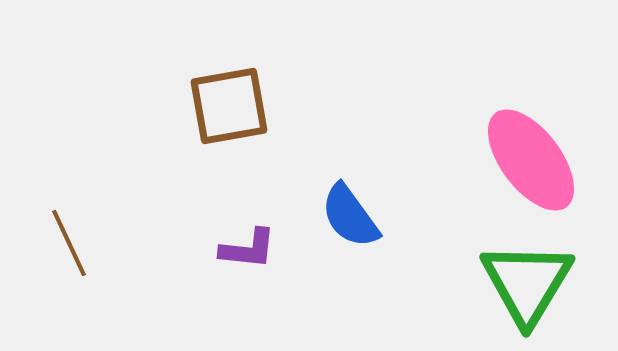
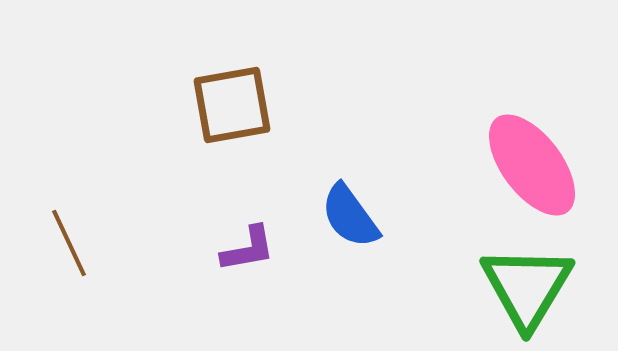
brown square: moved 3 px right, 1 px up
pink ellipse: moved 1 px right, 5 px down
purple L-shape: rotated 16 degrees counterclockwise
green triangle: moved 4 px down
